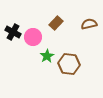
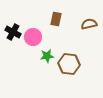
brown rectangle: moved 4 px up; rotated 32 degrees counterclockwise
green star: rotated 24 degrees clockwise
